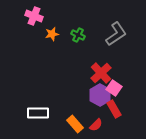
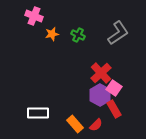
gray L-shape: moved 2 px right, 1 px up
